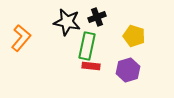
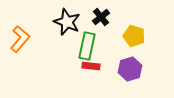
black cross: moved 4 px right; rotated 18 degrees counterclockwise
black star: rotated 12 degrees clockwise
orange L-shape: moved 1 px left, 1 px down
purple hexagon: moved 2 px right, 1 px up
